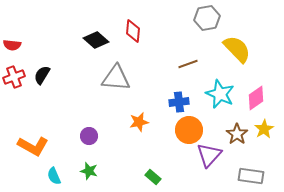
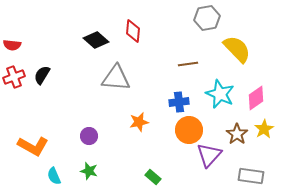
brown line: rotated 12 degrees clockwise
